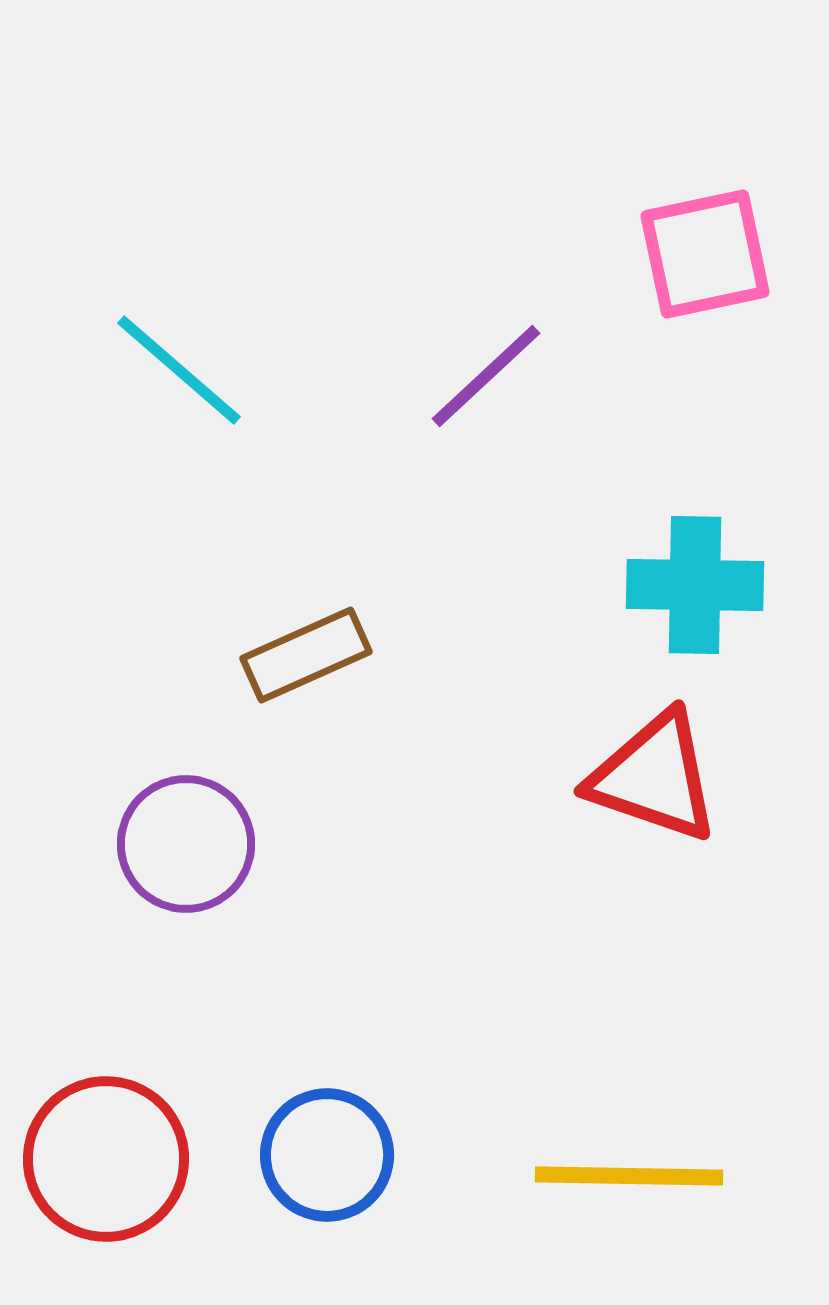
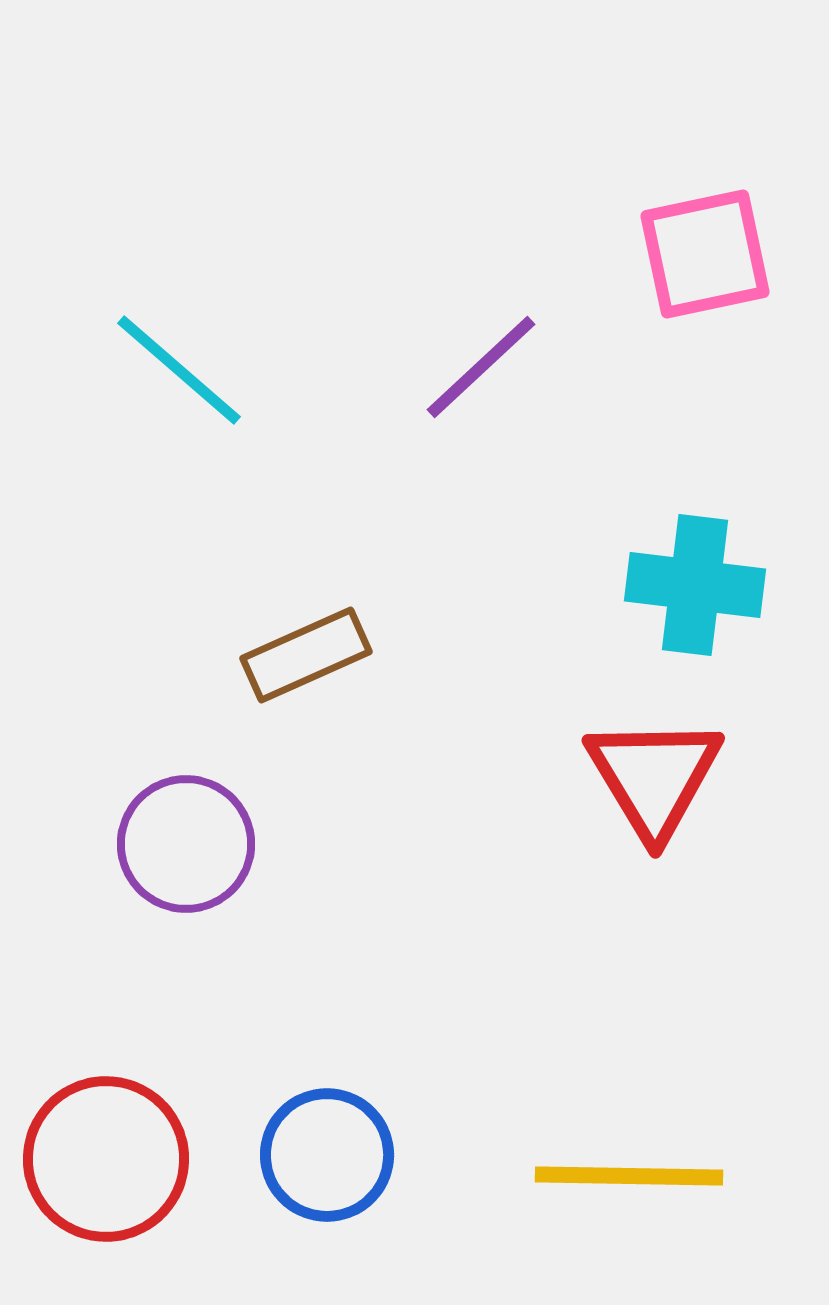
purple line: moved 5 px left, 9 px up
cyan cross: rotated 6 degrees clockwise
red triangle: rotated 40 degrees clockwise
